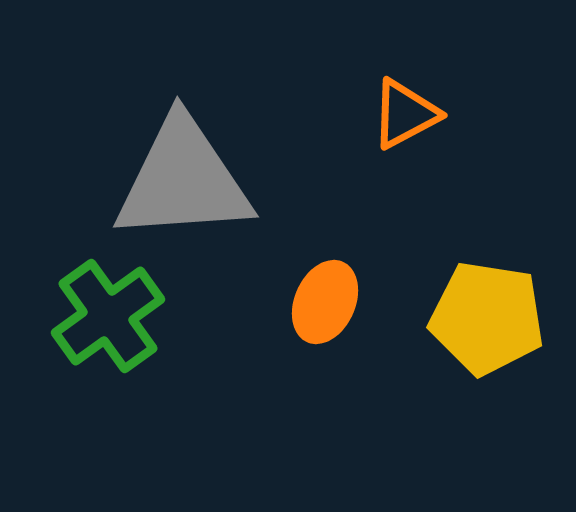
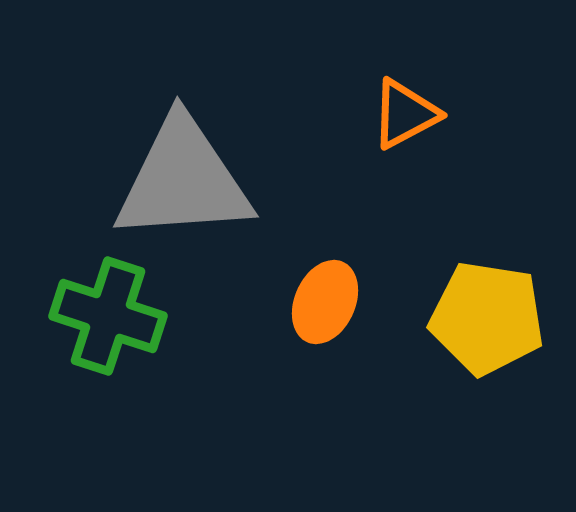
green cross: rotated 36 degrees counterclockwise
